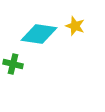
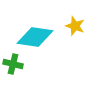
cyan diamond: moved 4 px left, 3 px down
